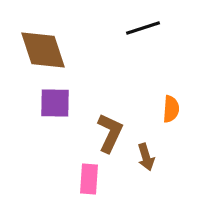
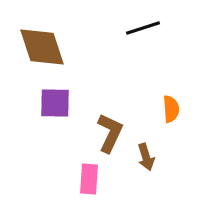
brown diamond: moved 1 px left, 3 px up
orange semicircle: rotated 8 degrees counterclockwise
